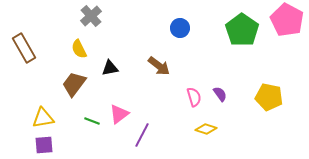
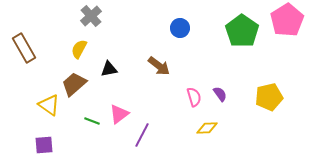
pink pentagon: rotated 12 degrees clockwise
green pentagon: moved 1 px down
yellow semicircle: rotated 54 degrees clockwise
black triangle: moved 1 px left, 1 px down
brown trapezoid: rotated 12 degrees clockwise
yellow pentagon: rotated 24 degrees counterclockwise
yellow triangle: moved 6 px right, 13 px up; rotated 45 degrees clockwise
yellow diamond: moved 1 px right, 1 px up; rotated 20 degrees counterclockwise
